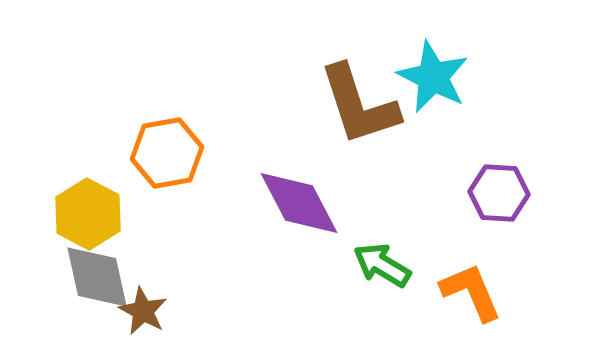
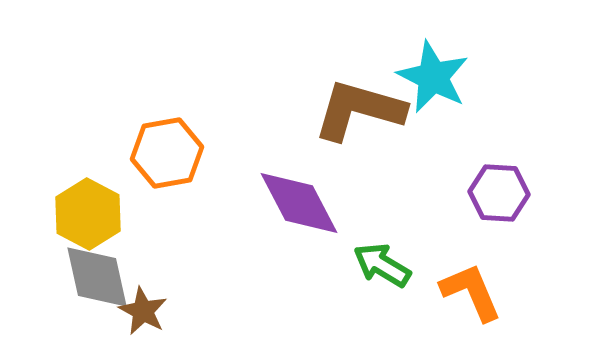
brown L-shape: moved 5 px down; rotated 124 degrees clockwise
